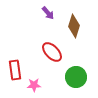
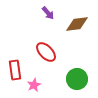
brown diamond: moved 3 px right, 2 px up; rotated 65 degrees clockwise
red ellipse: moved 6 px left
green circle: moved 1 px right, 2 px down
pink star: rotated 24 degrees counterclockwise
